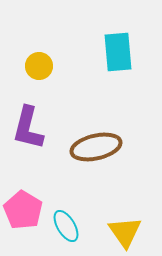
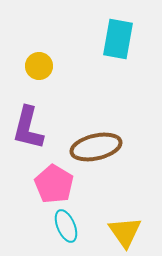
cyan rectangle: moved 13 px up; rotated 15 degrees clockwise
pink pentagon: moved 31 px right, 26 px up
cyan ellipse: rotated 8 degrees clockwise
